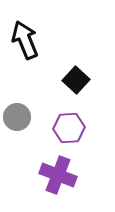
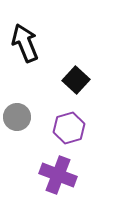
black arrow: moved 3 px down
purple hexagon: rotated 12 degrees counterclockwise
